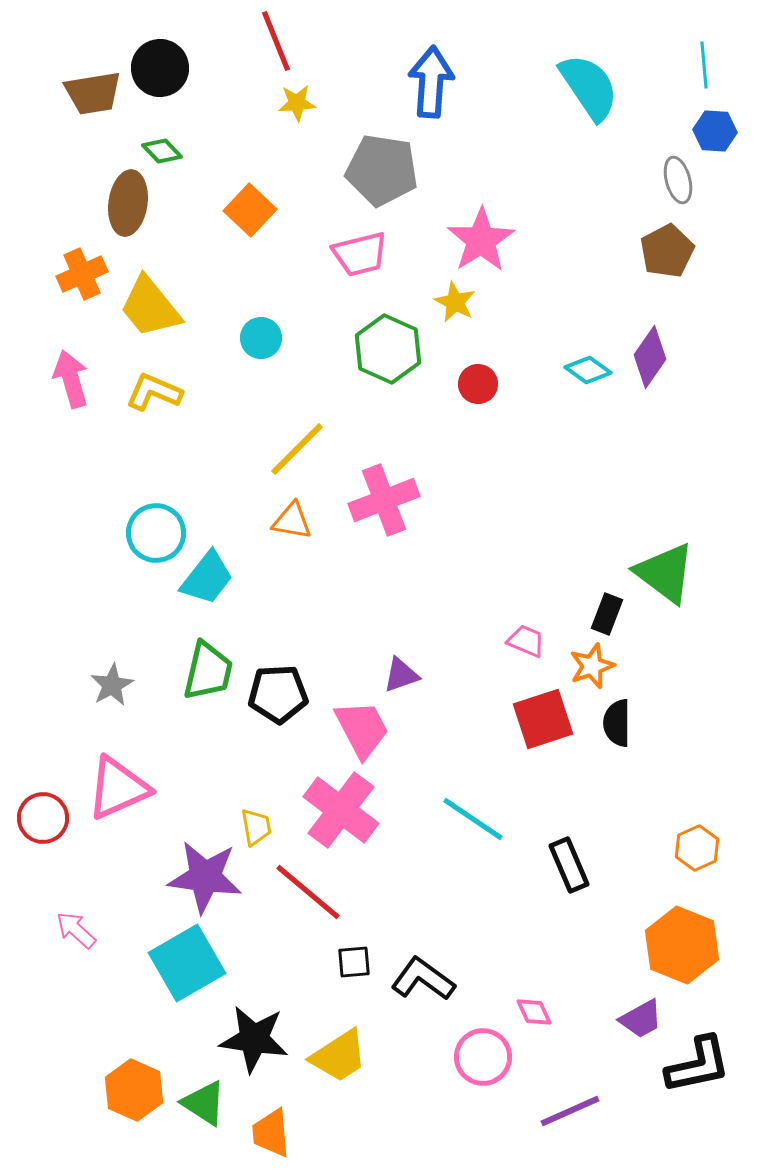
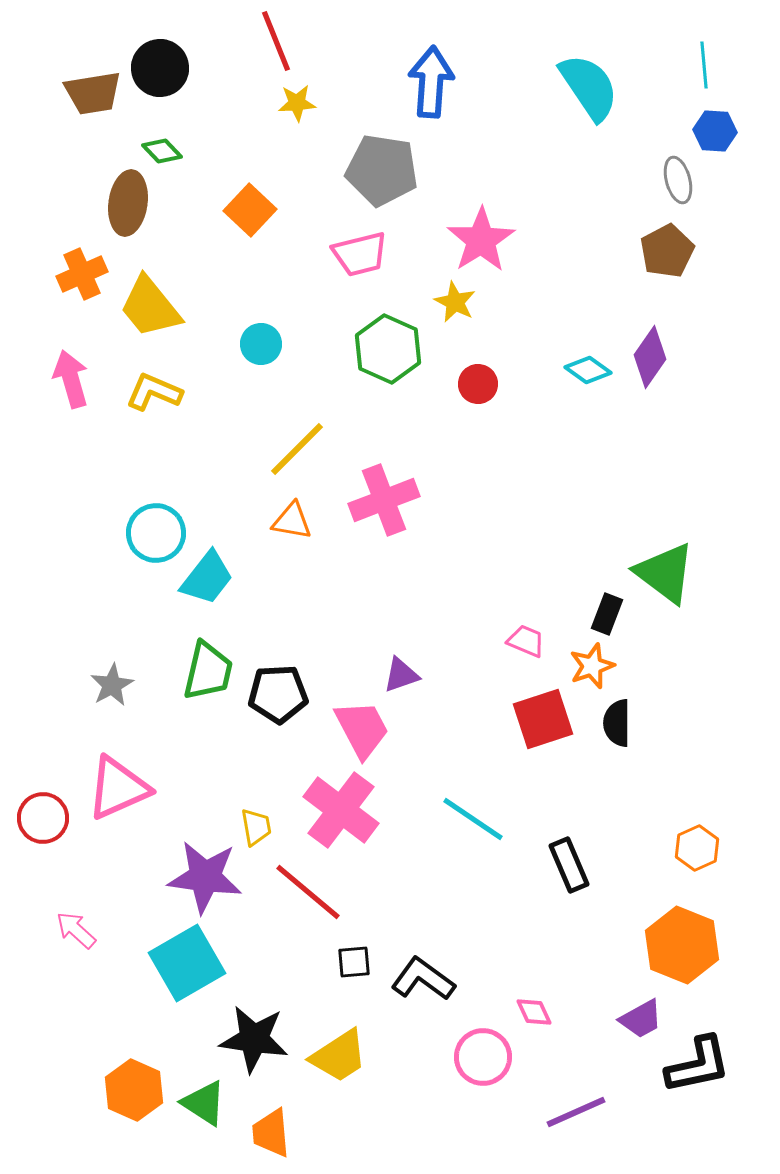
cyan circle at (261, 338): moved 6 px down
purple line at (570, 1111): moved 6 px right, 1 px down
